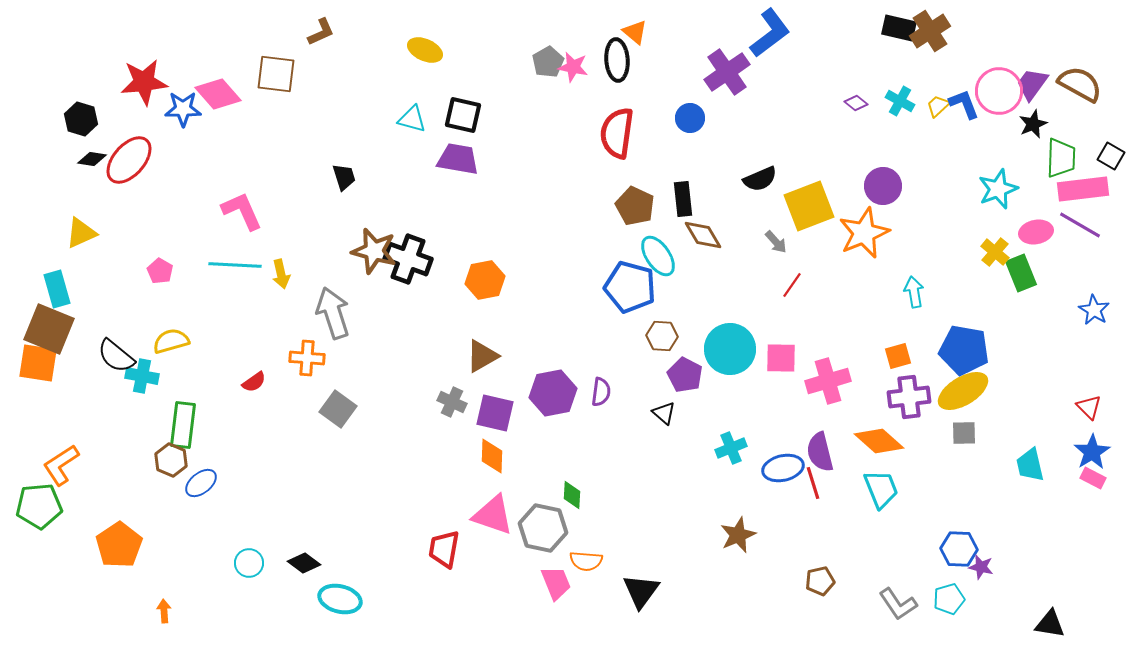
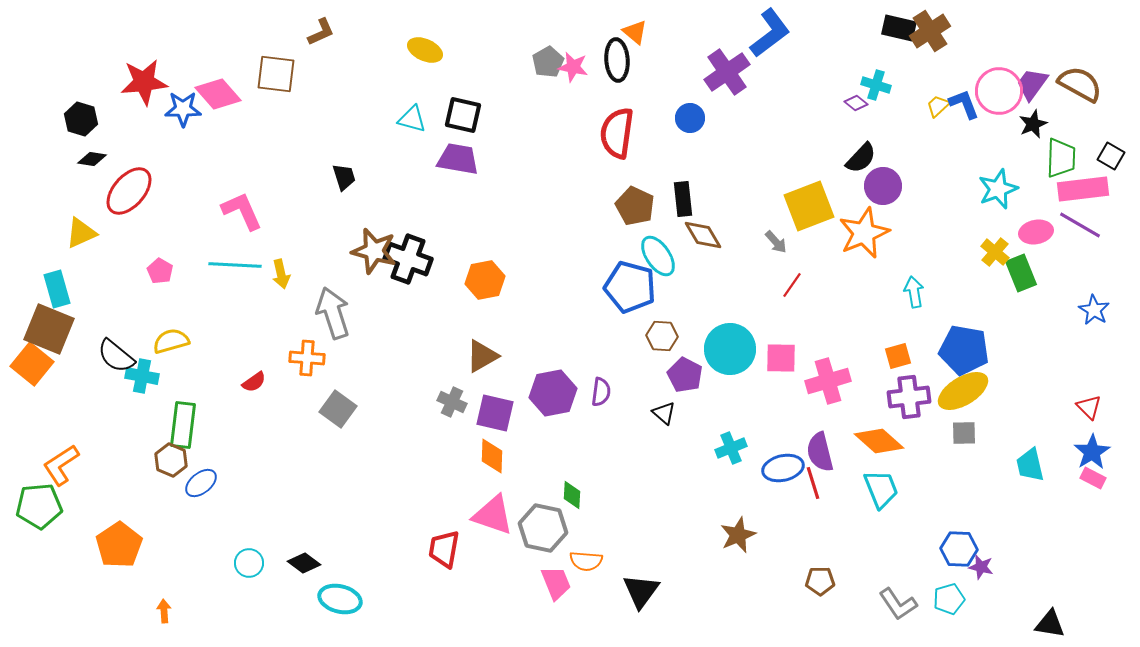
cyan cross at (900, 101): moved 24 px left, 16 px up; rotated 12 degrees counterclockwise
red ellipse at (129, 160): moved 31 px down
black semicircle at (760, 179): moved 101 px right, 21 px up; rotated 24 degrees counterclockwise
orange square at (38, 363): moved 6 px left, 1 px down; rotated 30 degrees clockwise
brown pentagon at (820, 581): rotated 12 degrees clockwise
